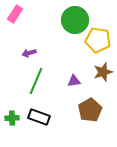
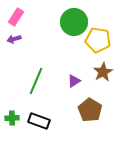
pink rectangle: moved 1 px right, 3 px down
green circle: moved 1 px left, 2 px down
purple arrow: moved 15 px left, 14 px up
brown star: rotated 12 degrees counterclockwise
purple triangle: rotated 24 degrees counterclockwise
brown pentagon: rotated 10 degrees counterclockwise
black rectangle: moved 4 px down
